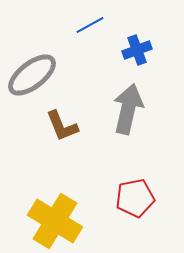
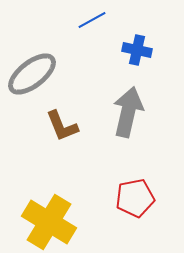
blue line: moved 2 px right, 5 px up
blue cross: rotated 32 degrees clockwise
gray ellipse: moved 1 px up
gray arrow: moved 3 px down
yellow cross: moved 6 px left, 1 px down
